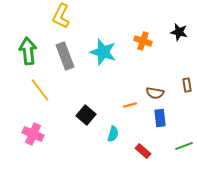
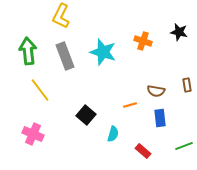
brown semicircle: moved 1 px right, 2 px up
